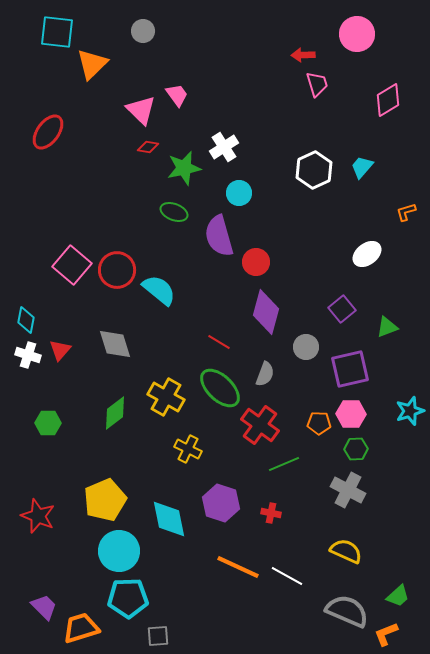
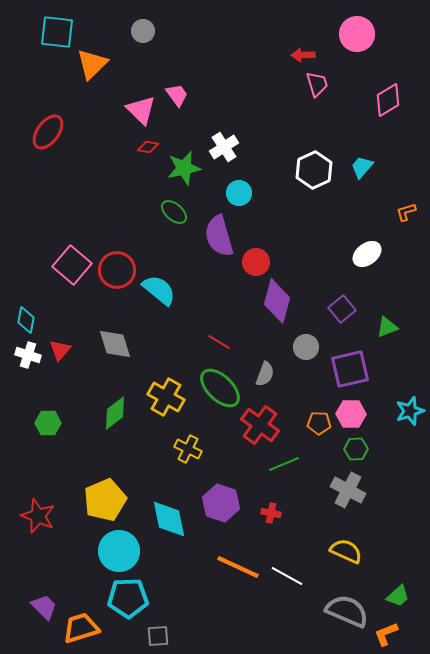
green ellipse at (174, 212): rotated 20 degrees clockwise
purple diamond at (266, 312): moved 11 px right, 11 px up
